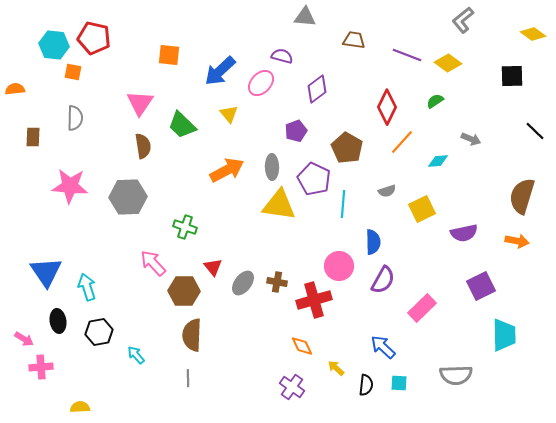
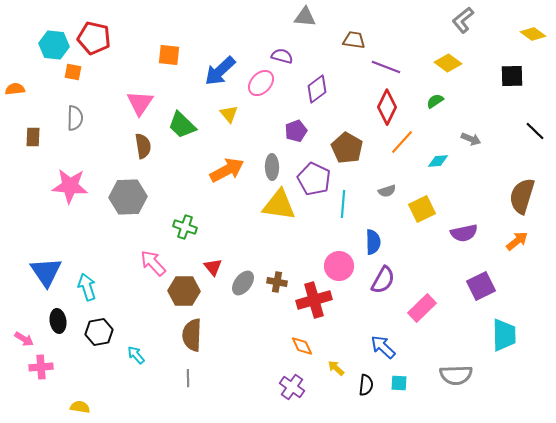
purple line at (407, 55): moved 21 px left, 12 px down
orange arrow at (517, 241): rotated 50 degrees counterclockwise
yellow semicircle at (80, 407): rotated 12 degrees clockwise
